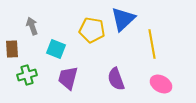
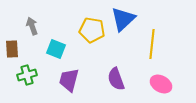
yellow line: rotated 16 degrees clockwise
purple trapezoid: moved 1 px right, 2 px down
